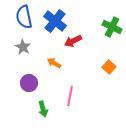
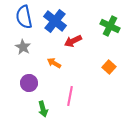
green cross: moved 2 px left, 1 px up
